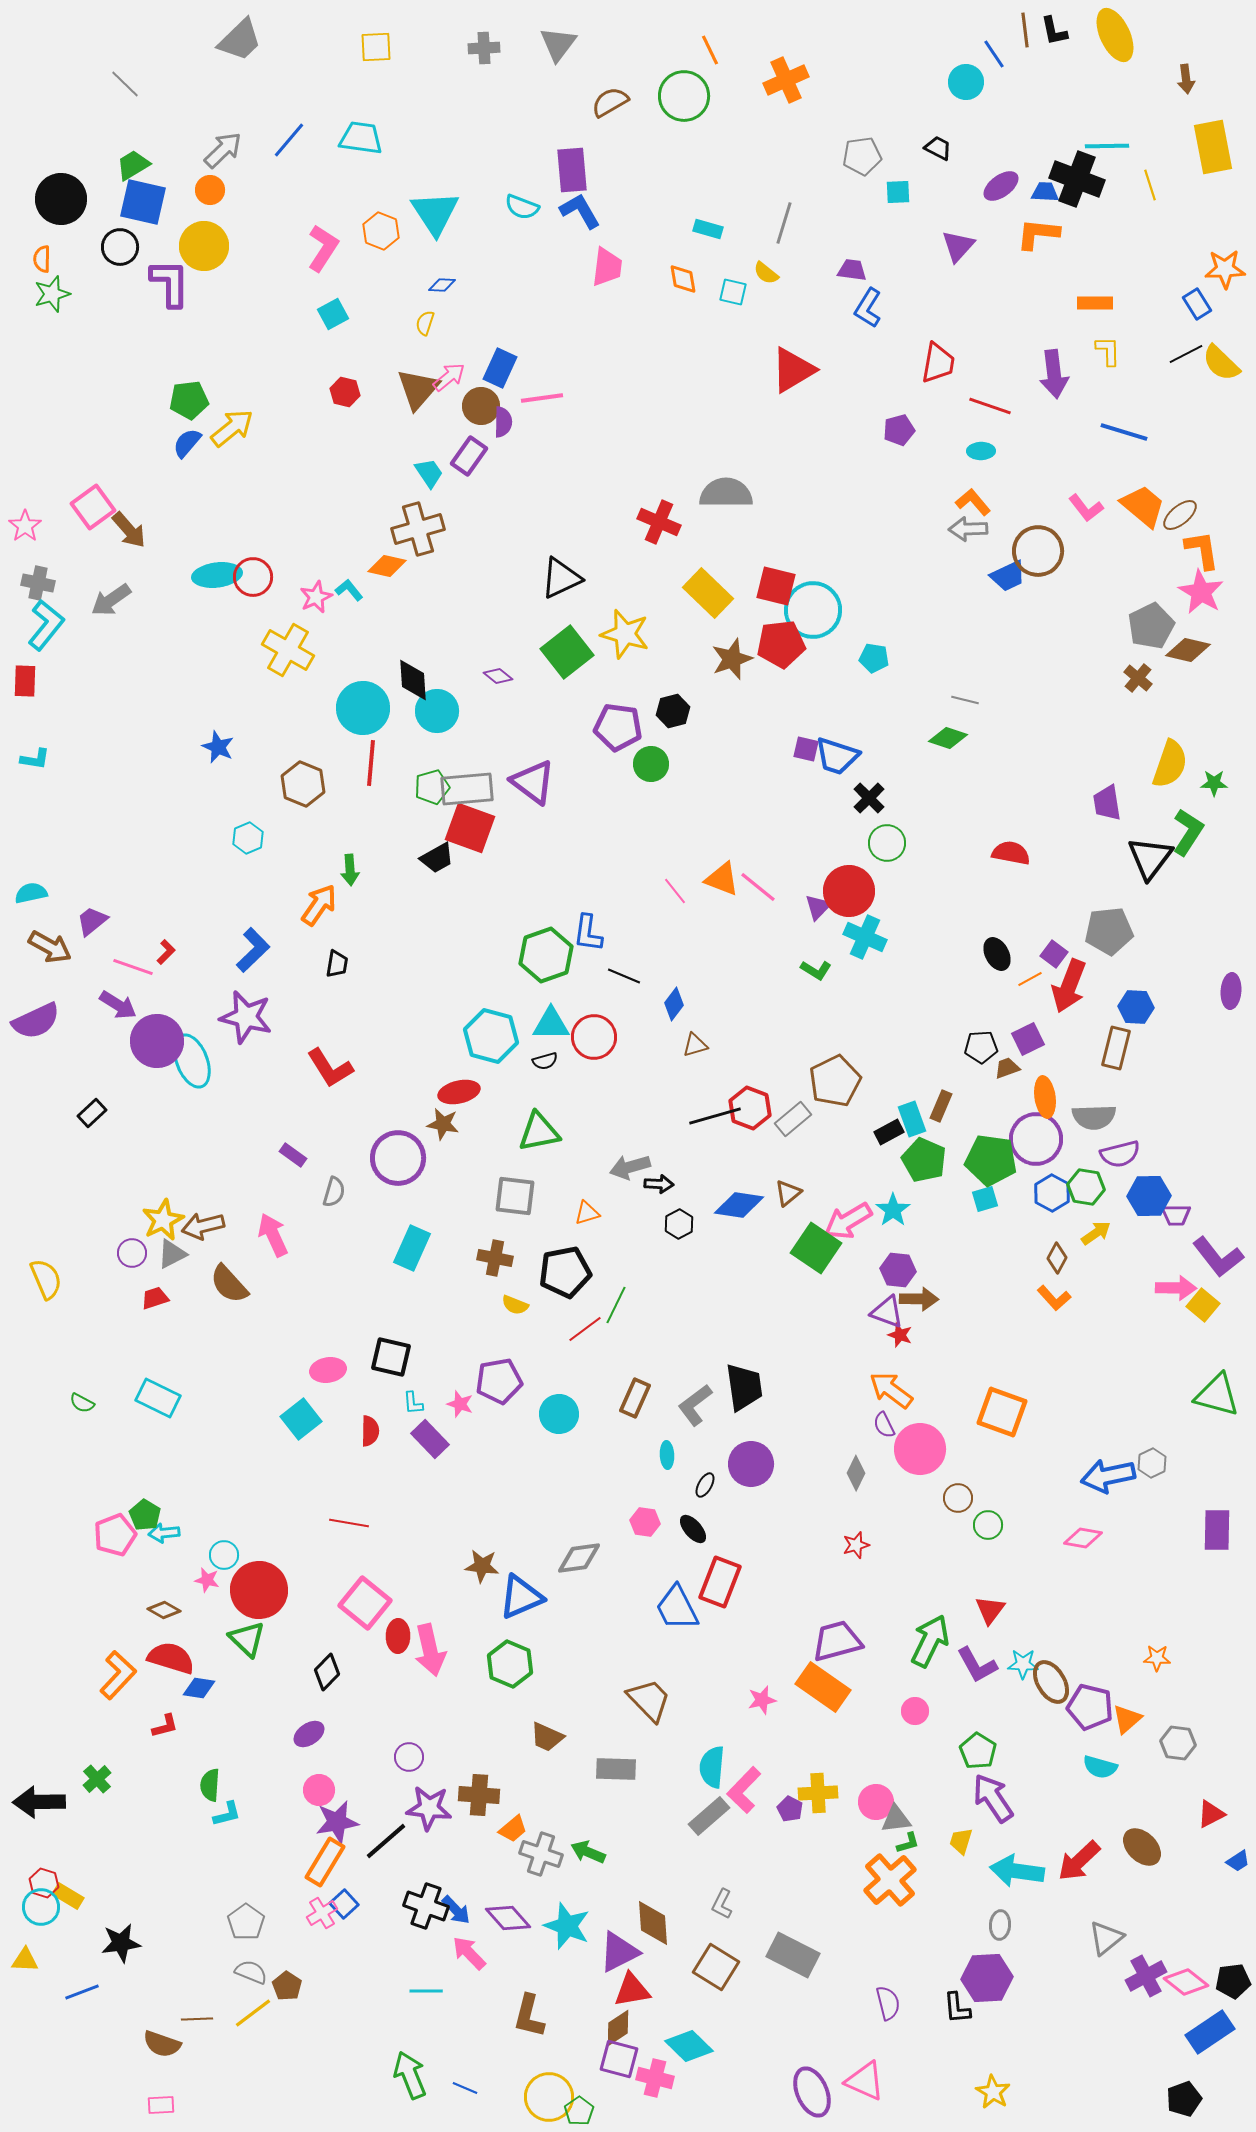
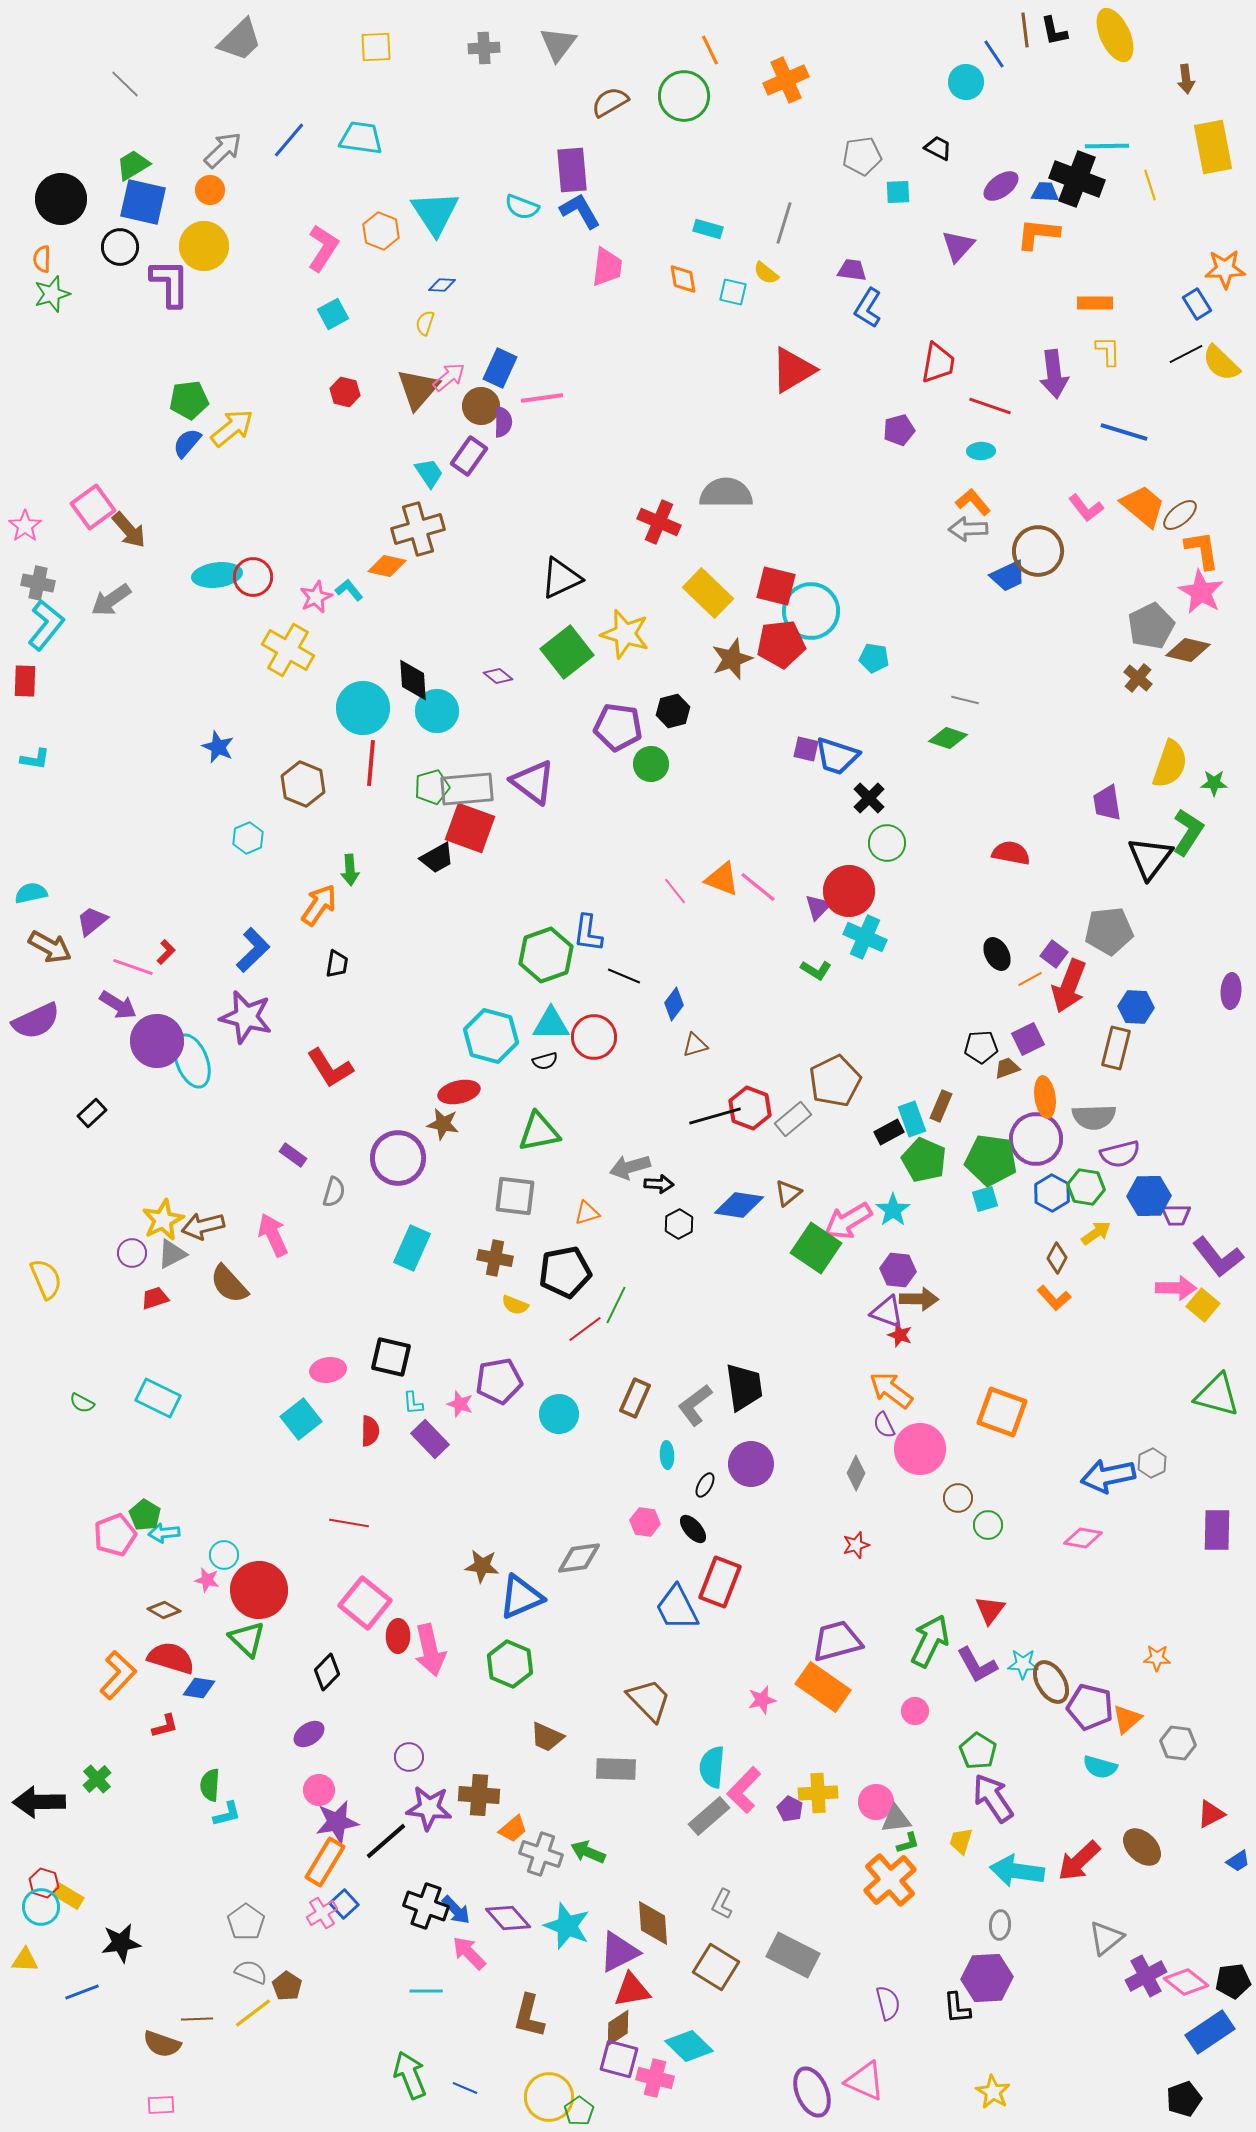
cyan circle at (813, 610): moved 2 px left, 1 px down
